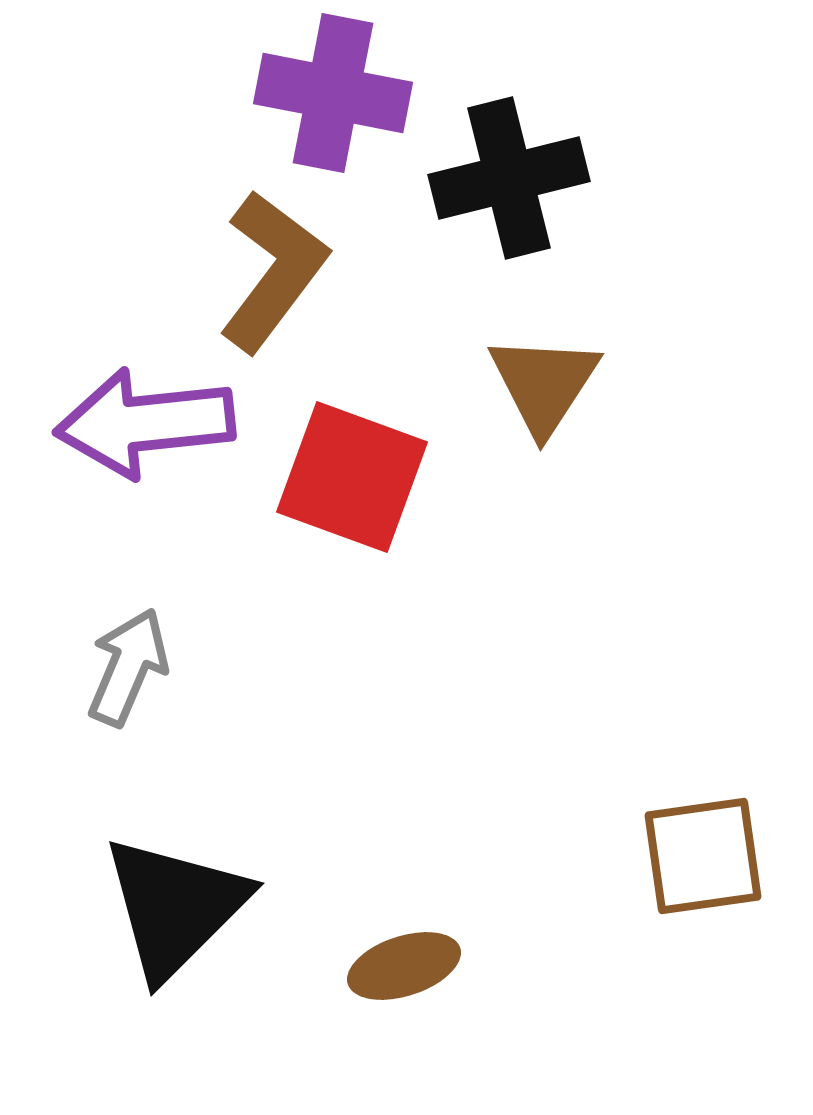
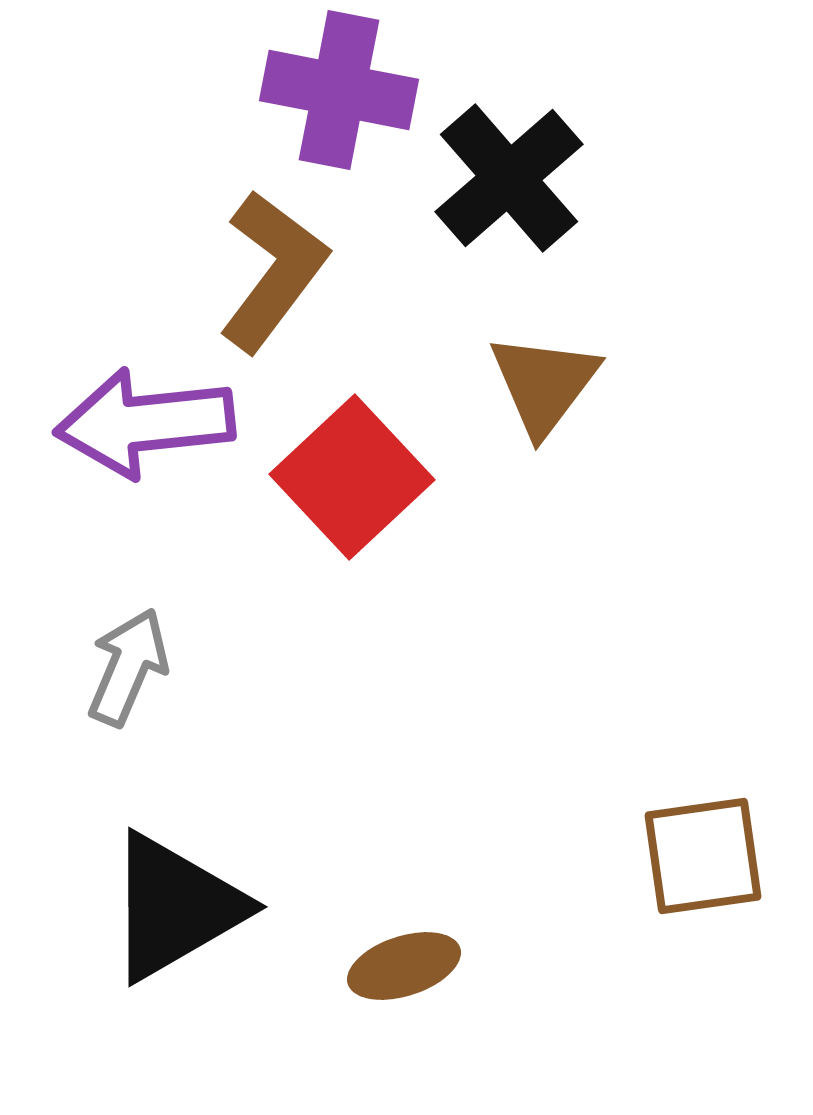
purple cross: moved 6 px right, 3 px up
black cross: rotated 27 degrees counterclockwise
brown triangle: rotated 4 degrees clockwise
red square: rotated 27 degrees clockwise
black triangle: rotated 15 degrees clockwise
